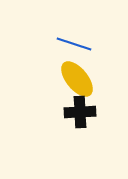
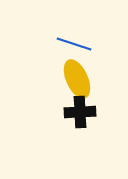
yellow ellipse: rotated 15 degrees clockwise
